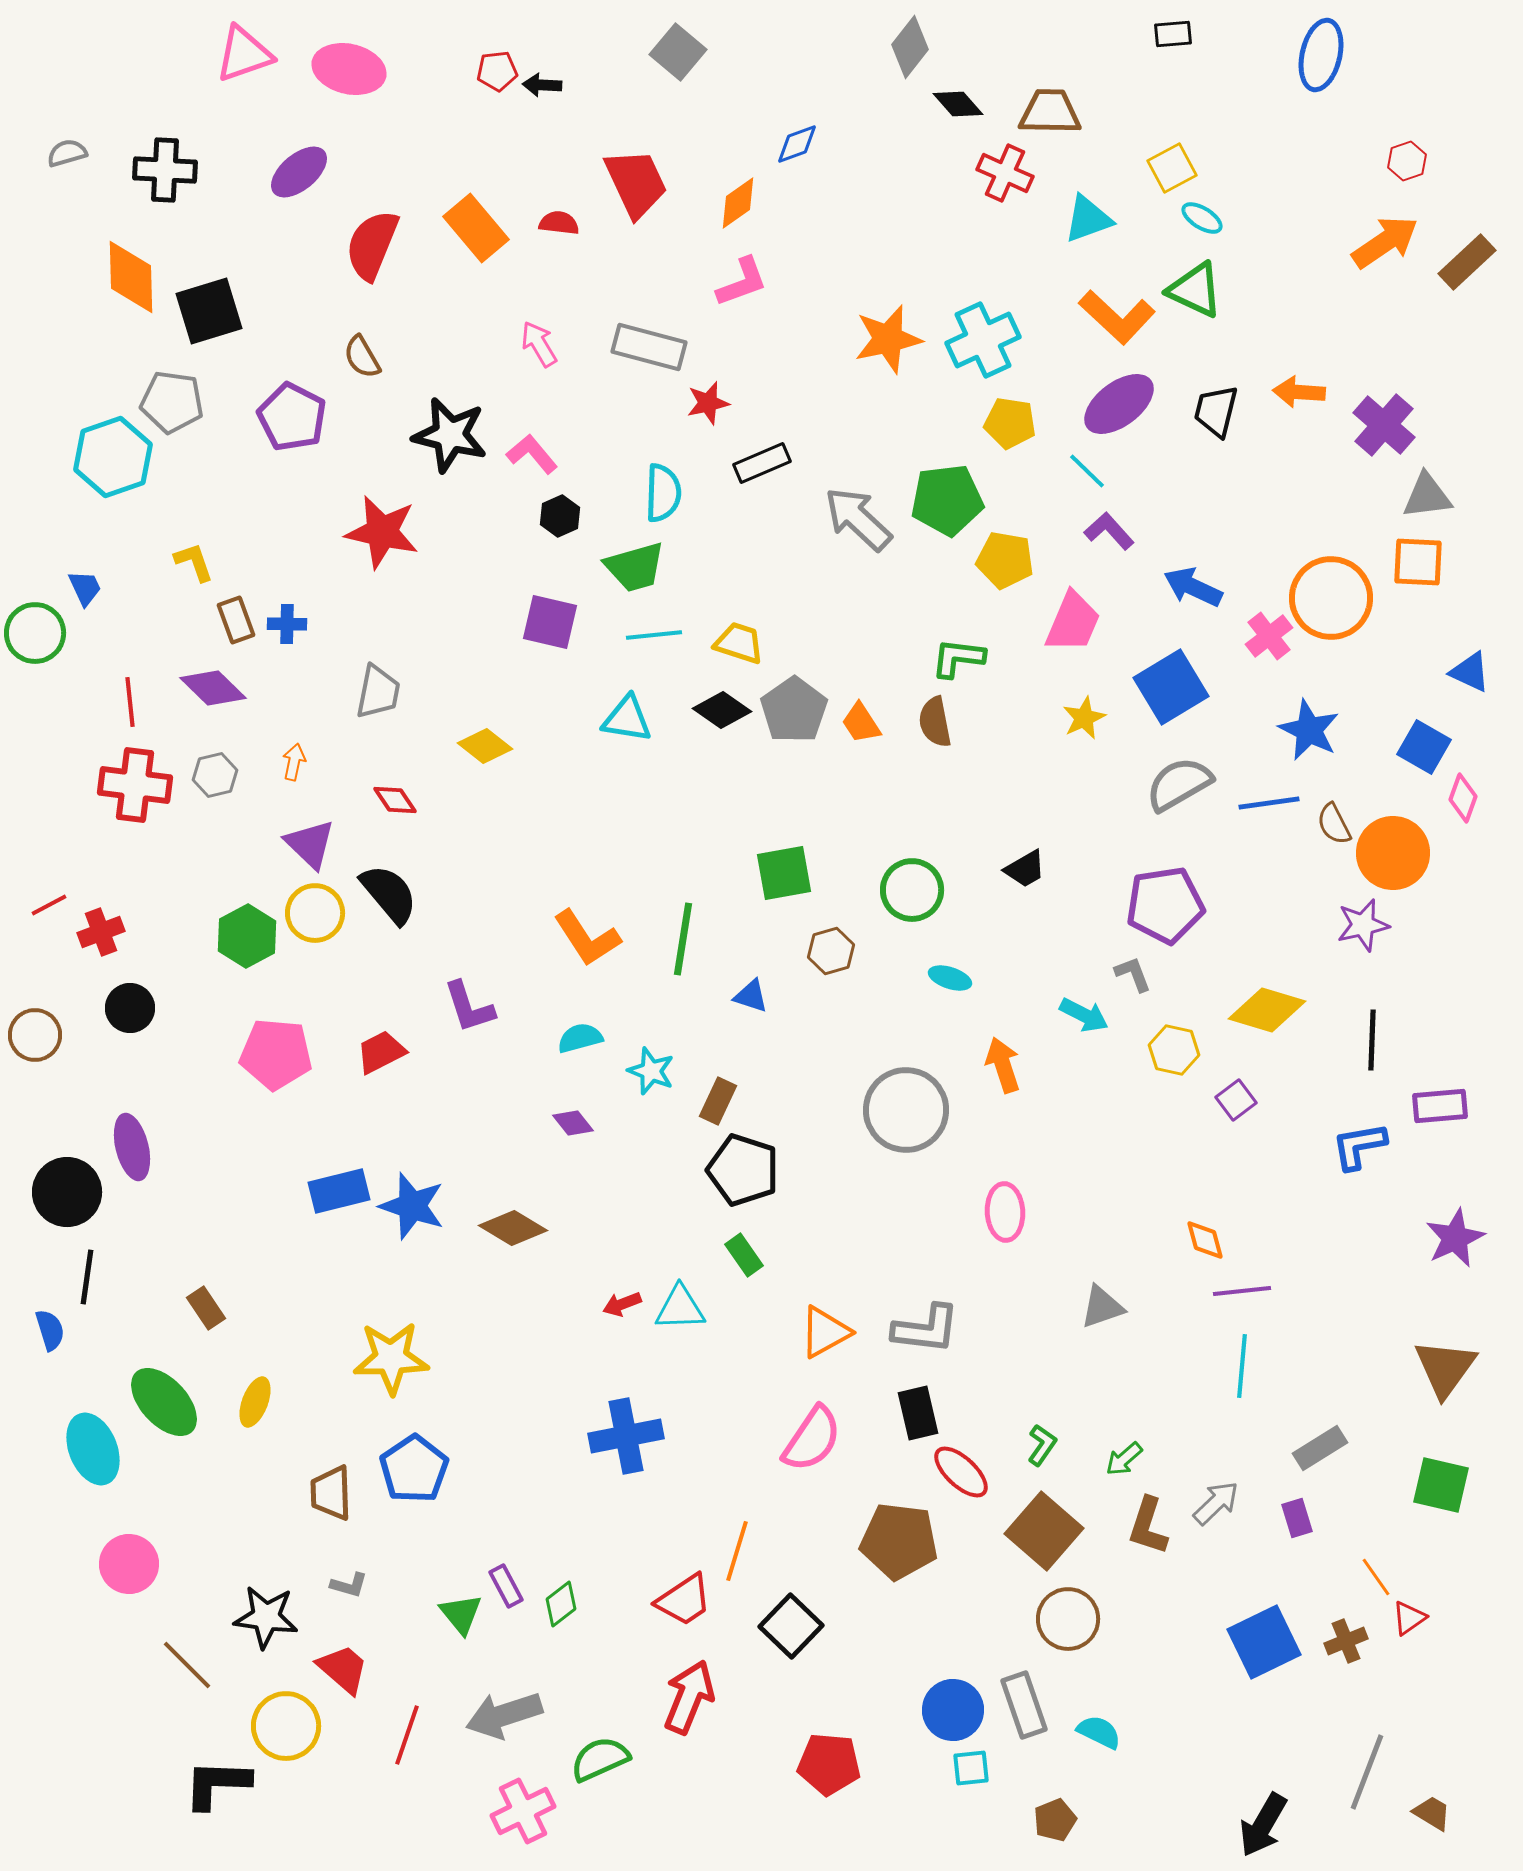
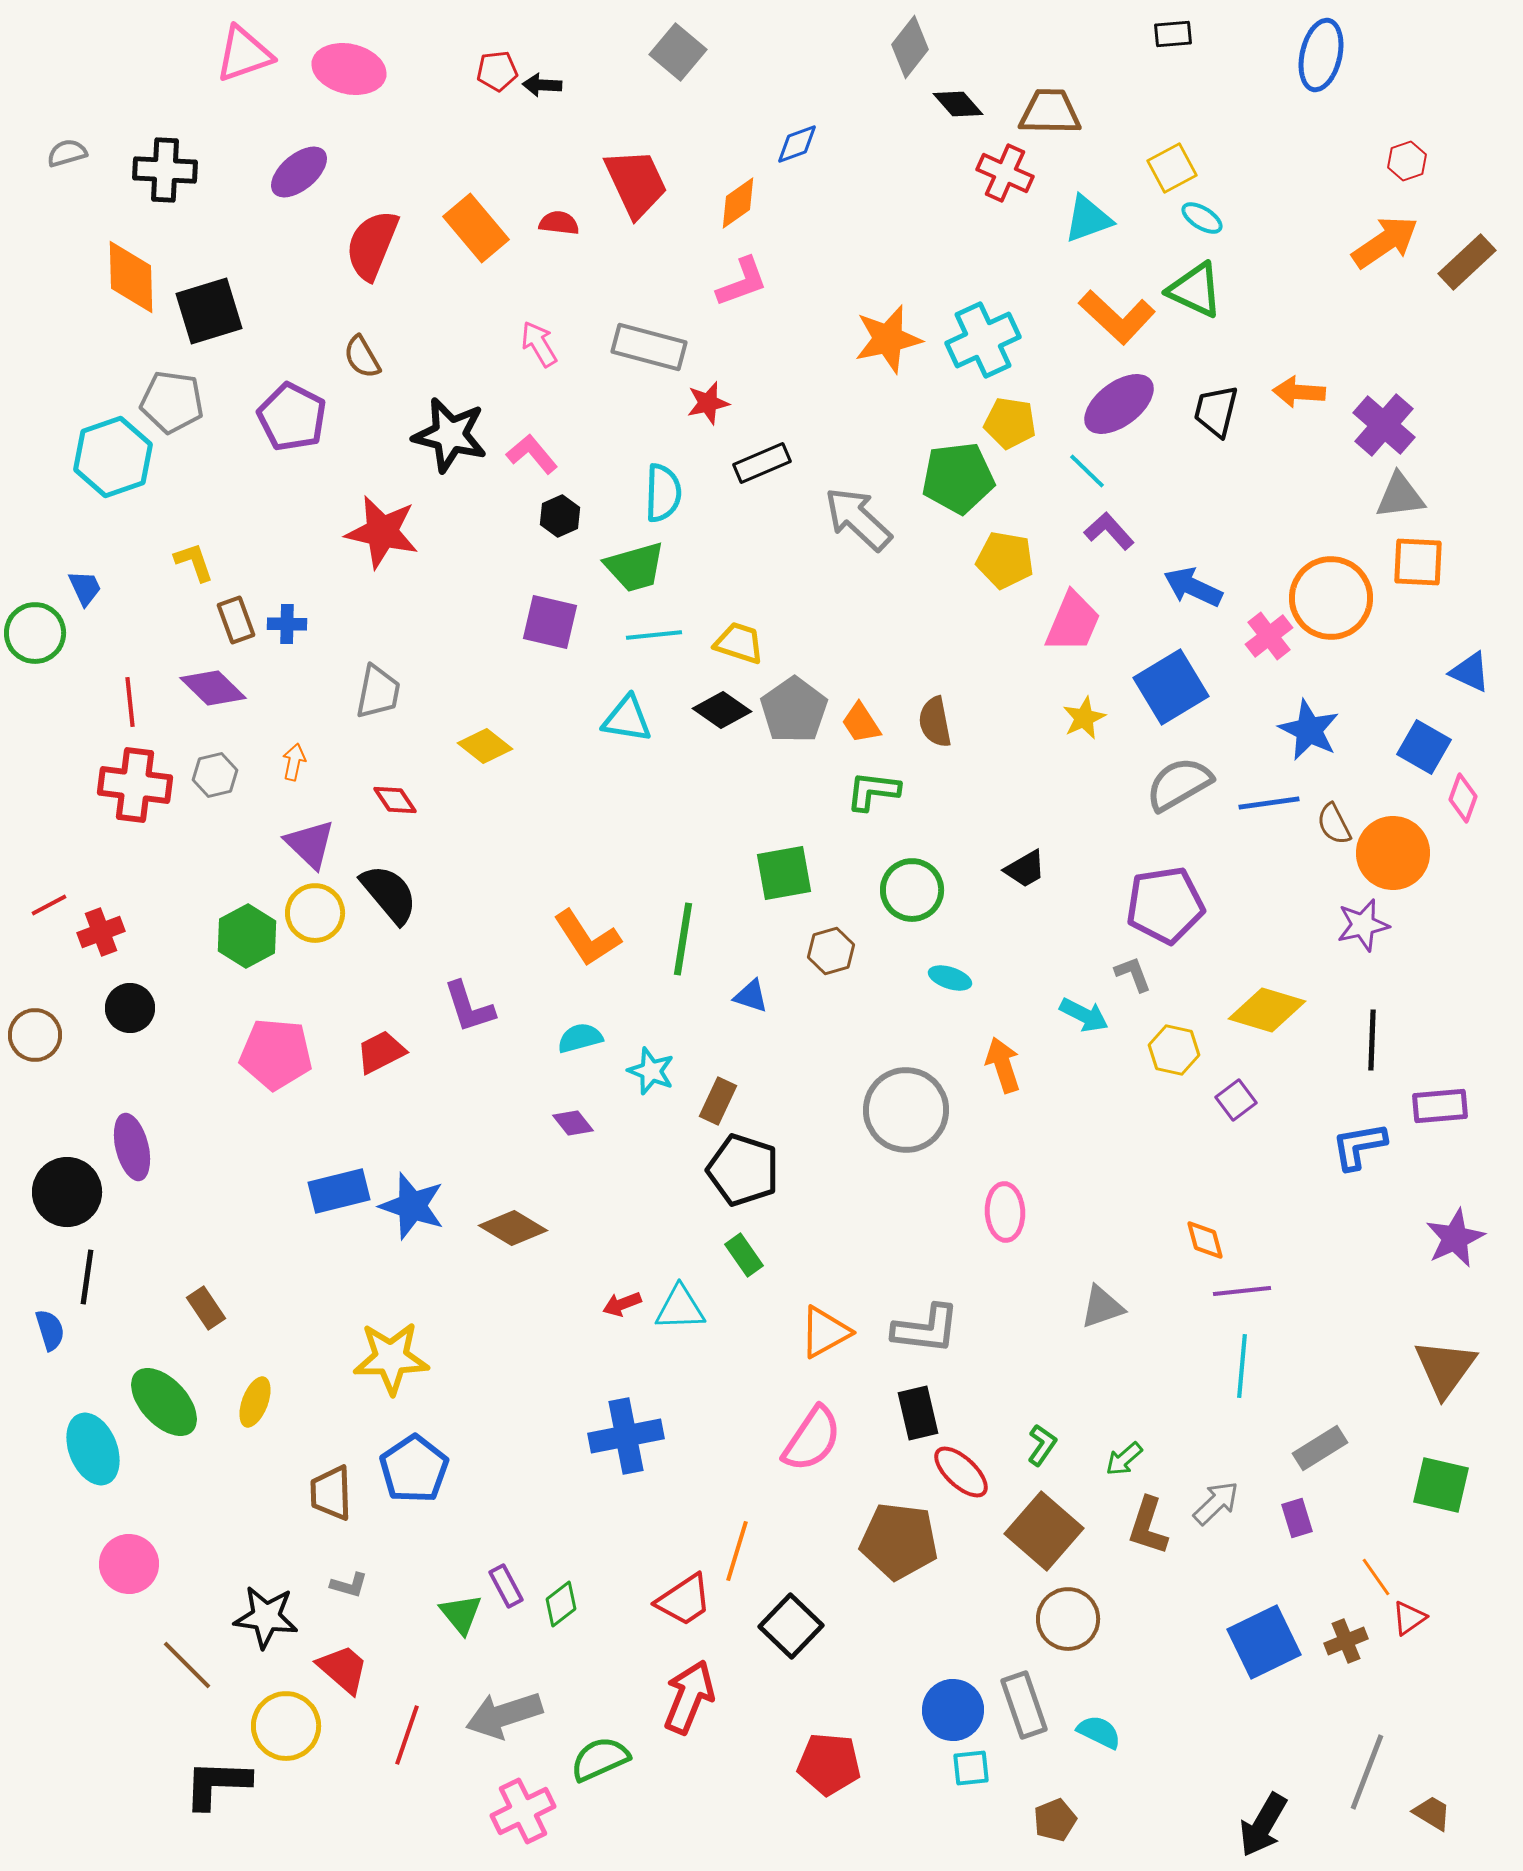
gray triangle at (1427, 496): moved 27 px left
green pentagon at (947, 500): moved 11 px right, 22 px up
green L-shape at (958, 658): moved 85 px left, 133 px down
